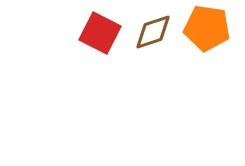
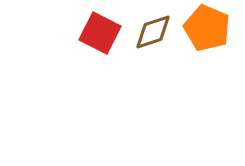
orange pentagon: rotated 15 degrees clockwise
